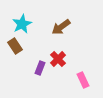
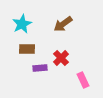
brown arrow: moved 2 px right, 3 px up
brown rectangle: moved 12 px right, 3 px down; rotated 56 degrees counterclockwise
red cross: moved 3 px right, 1 px up
purple rectangle: rotated 64 degrees clockwise
